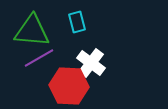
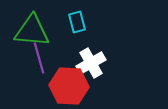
purple line: rotated 76 degrees counterclockwise
white cross: rotated 24 degrees clockwise
